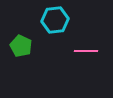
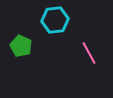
pink line: moved 3 px right, 2 px down; rotated 60 degrees clockwise
